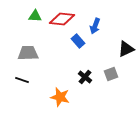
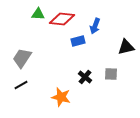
green triangle: moved 3 px right, 2 px up
blue rectangle: rotated 64 degrees counterclockwise
black triangle: moved 2 px up; rotated 12 degrees clockwise
gray trapezoid: moved 6 px left, 5 px down; rotated 55 degrees counterclockwise
gray square: rotated 24 degrees clockwise
black line: moved 1 px left, 5 px down; rotated 48 degrees counterclockwise
orange star: moved 1 px right
